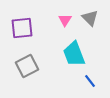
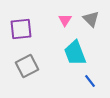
gray triangle: moved 1 px right, 1 px down
purple square: moved 1 px left, 1 px down
cyan trapezoid: moved 1 px right, 1 px up
